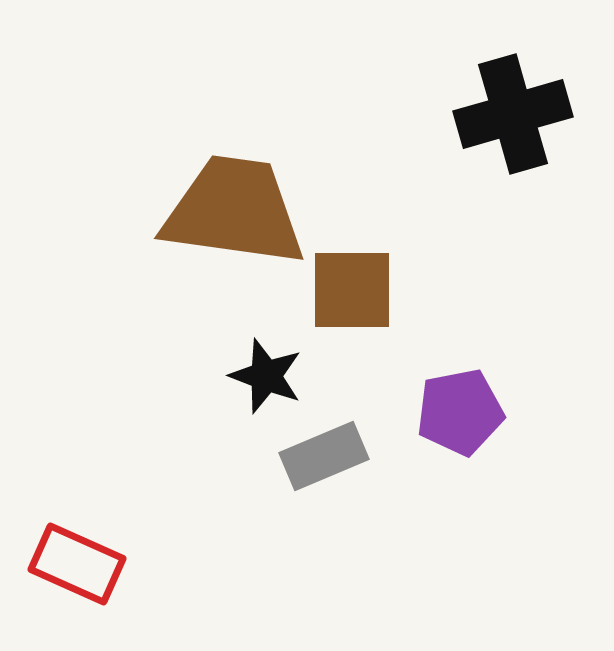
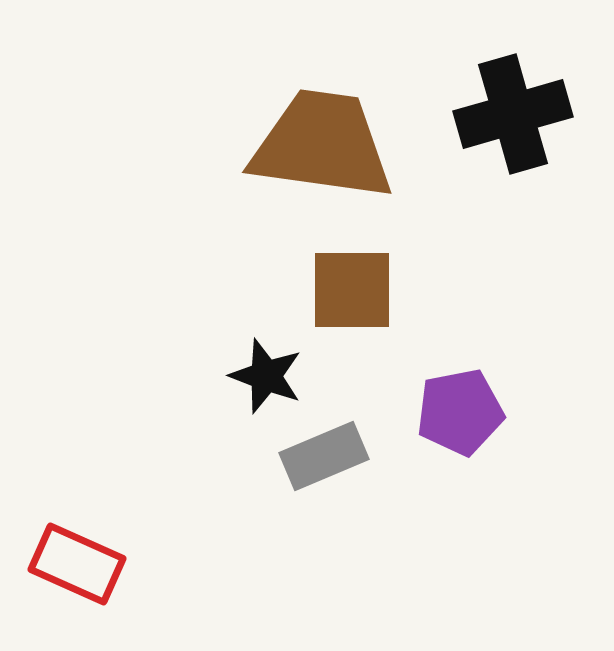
brown trapezoid: moved 88 px right, 66 px up
